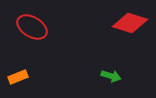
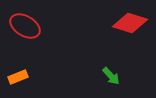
red ellipse: moved 7 px left, 1 px up
green arrow: rotated 30 degrees clockwise
